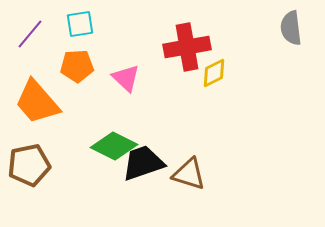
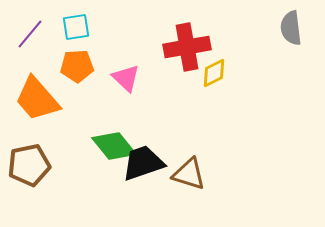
cyan square: moved 4 px left, 3 px down
orange trapezoid: moved 3 px up
green diamond: rotated 24 degrees clockwise
